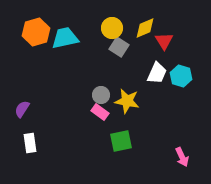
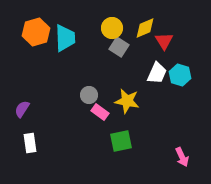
cyan trapezoid: rotated 100 degrees clockwise
cyan hexagon: moved 1 px left, 1 px up
gray circle: moved 12 px left
